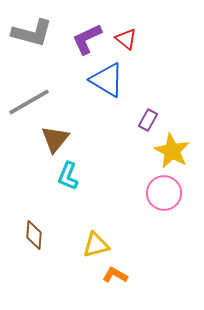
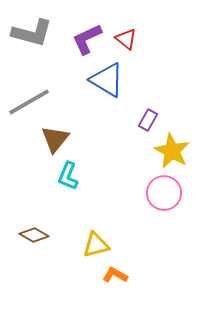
brown diamond: rotated 64 degrees counterclockwise
